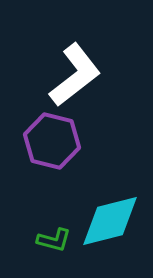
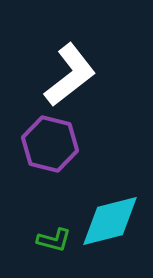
white L-shape: moved 5 px left
purple hexagon: moved 2 px left, 3 px down
